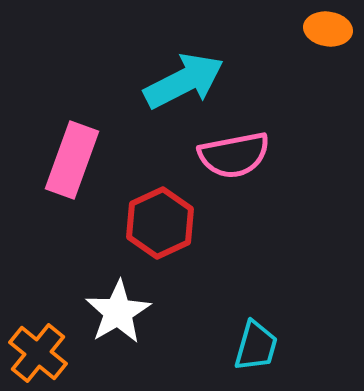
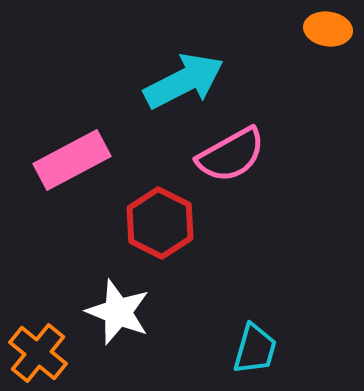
pink semicircle: moved 3 px left; rotated 18 degrees counterclockwise
pink rectangle: rotated 42 degrees clockwise
red hexagon: rotated 8 degrees counterclockwise
white star: rotated 20 degrees counterclockwise
cyan trapezoid: moved 1 px left, 3 px down
